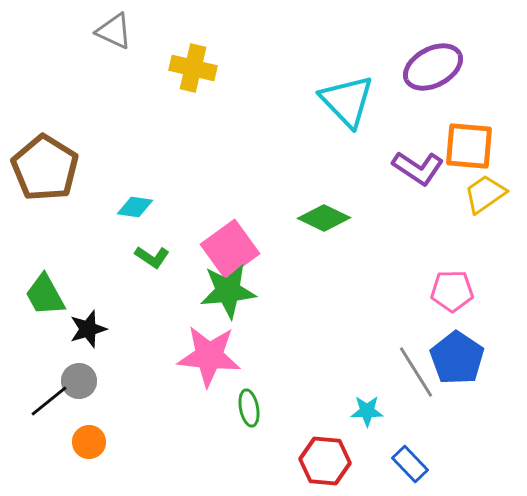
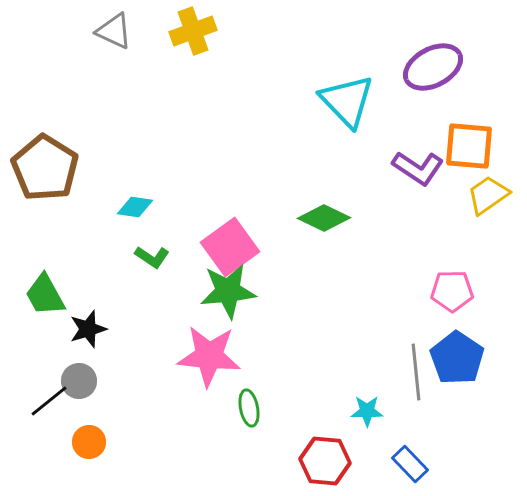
yellow cross: moved 37 px up; rotated 33 degrees counterclockwise
yellow trapezoid: moved 3 px right, 1 px down
pink square: moved 2 px up
gray line: rotated 26 degrees clockwise
